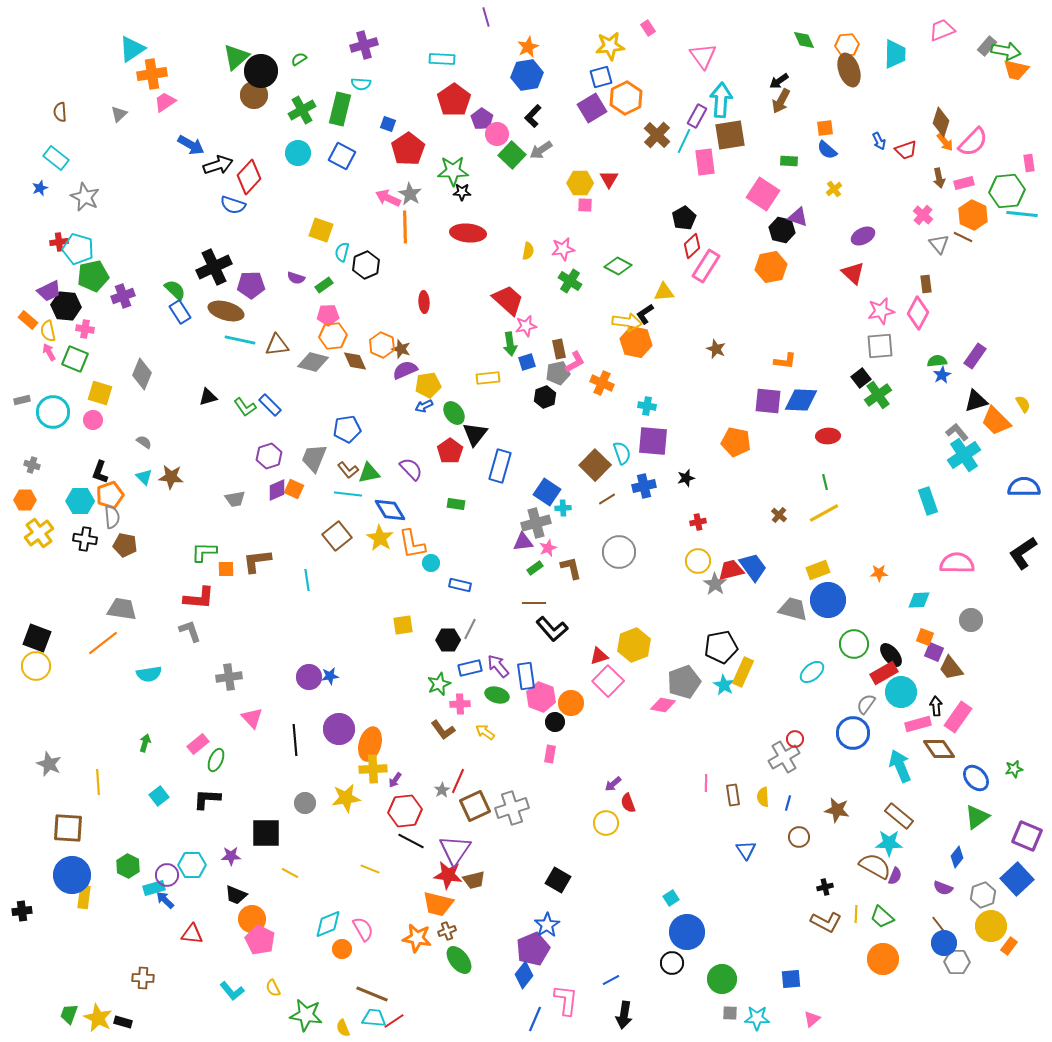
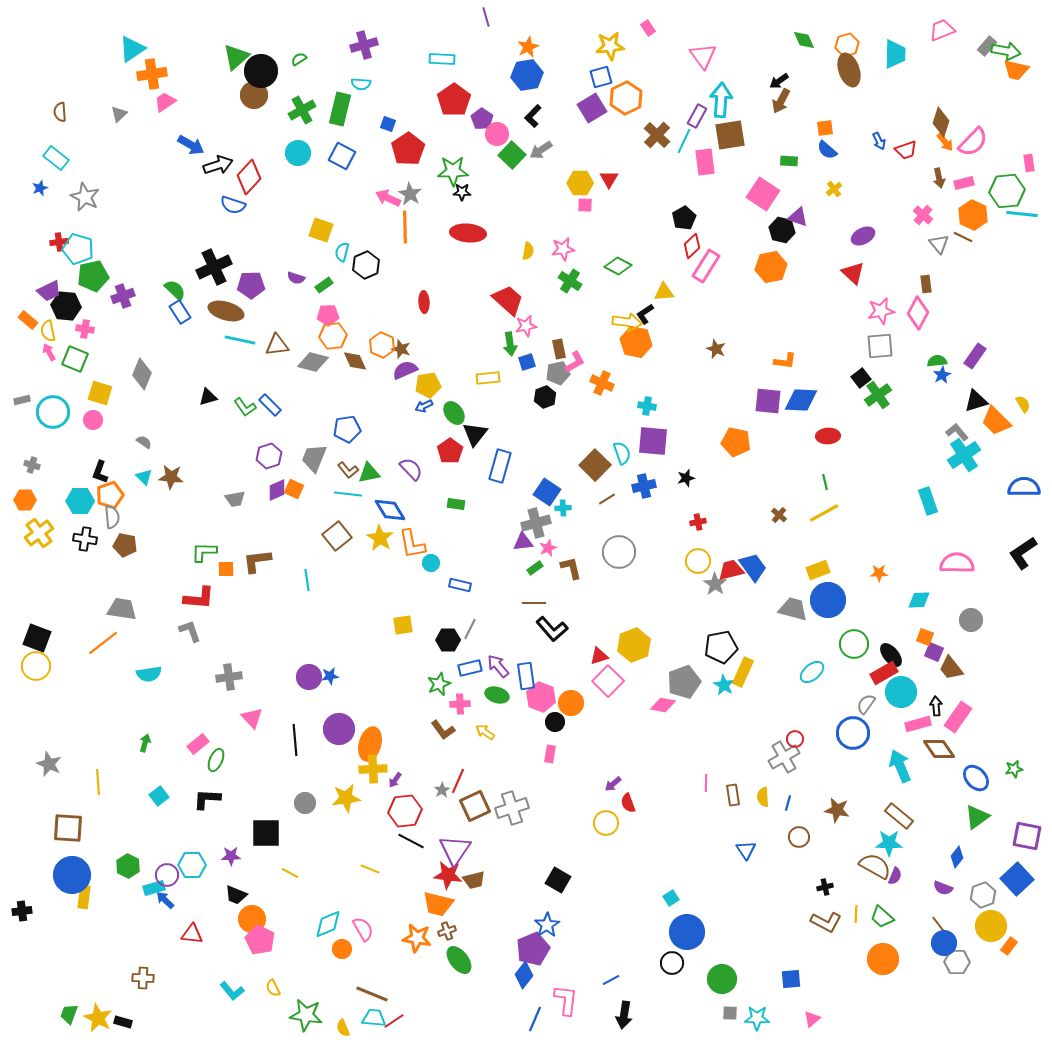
orange hexagon at (847, 45): rotated 10 degrees counterclockwise
purple square at (1027, 836): rotated 12 degrees counterclockwise
